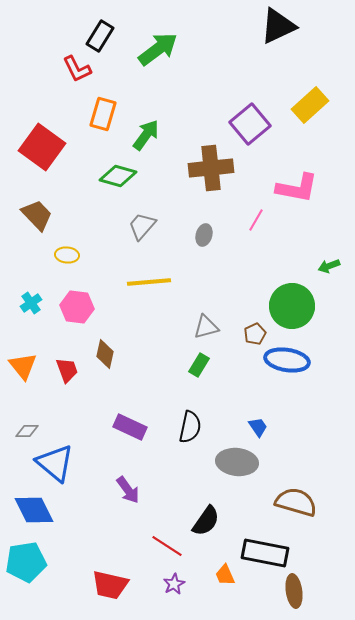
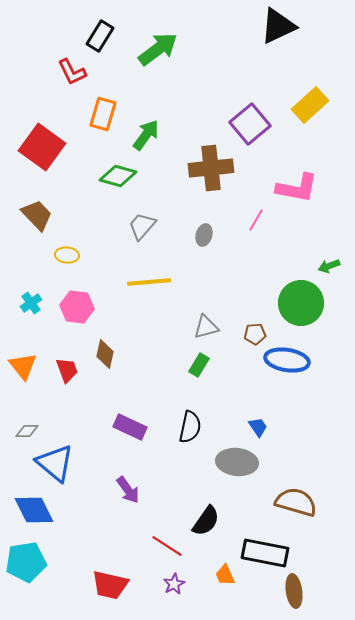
red L-shape at (77, 69): moved 5 px left, 3 px down
green circle at (292, 306): moved 9 px right, 3 px up
brown pentagon at (255, 334): rotated 20 degrees clockwise
